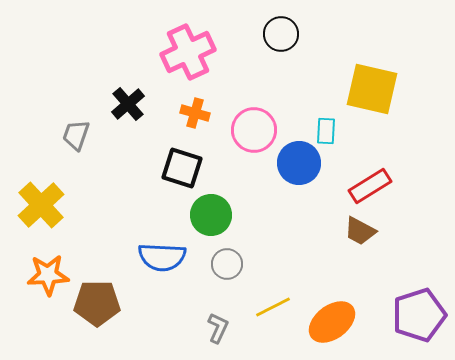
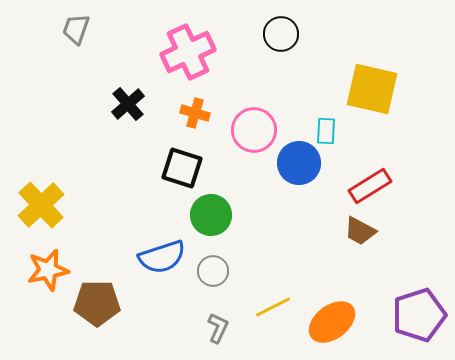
gray trapezoid: moved 106 px up
blue semicircle: rotated 21 degrees counterclockwise
gray circle: moved 14 px left, 7 px down
orange star: moved 5 px up; rotated 9 degrees counterclockwise
